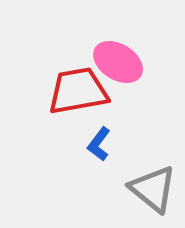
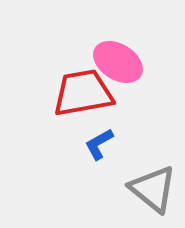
red trapezoid: moved 5 px right, 2 px down
blue L-shape: rotated 24 degrees clockwise
